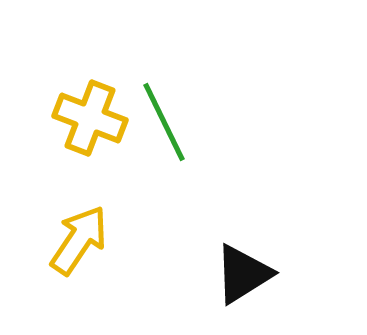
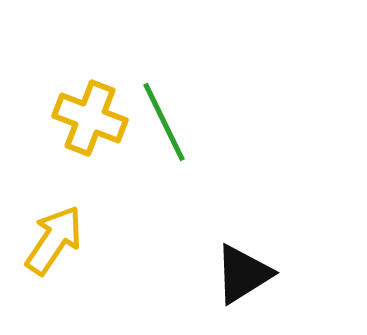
yellow arrow: moved 25 px left
